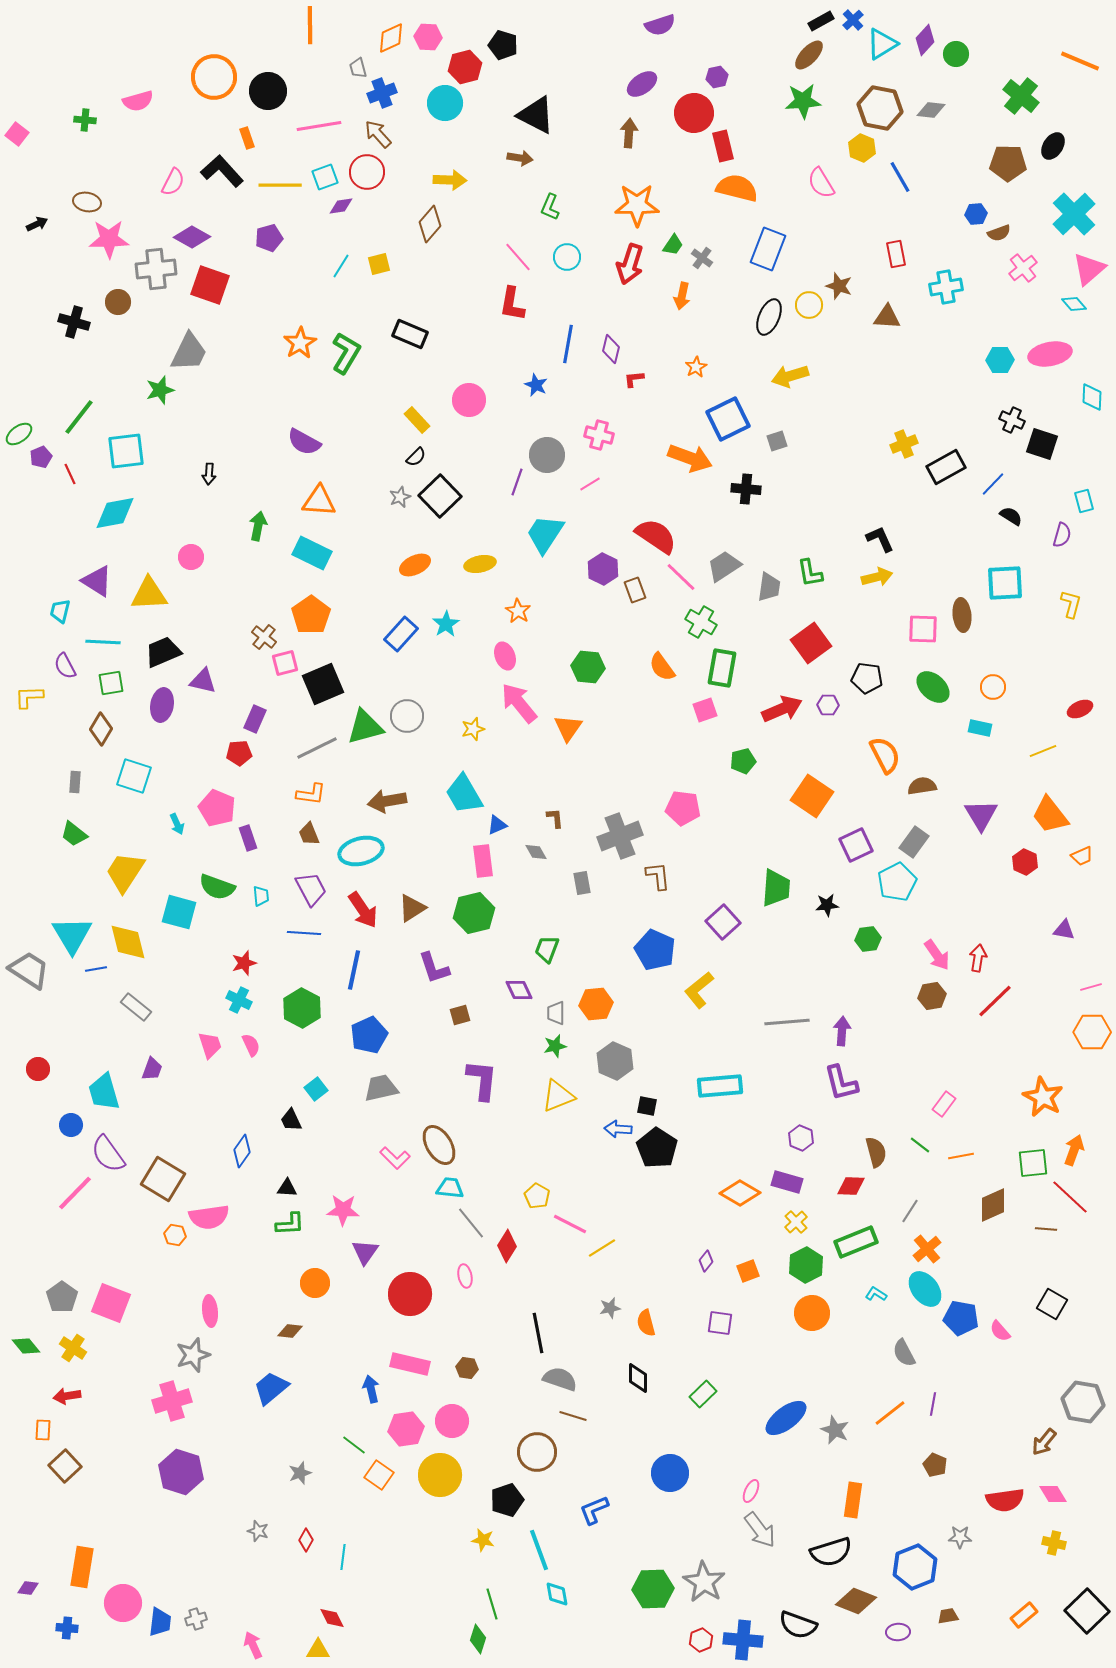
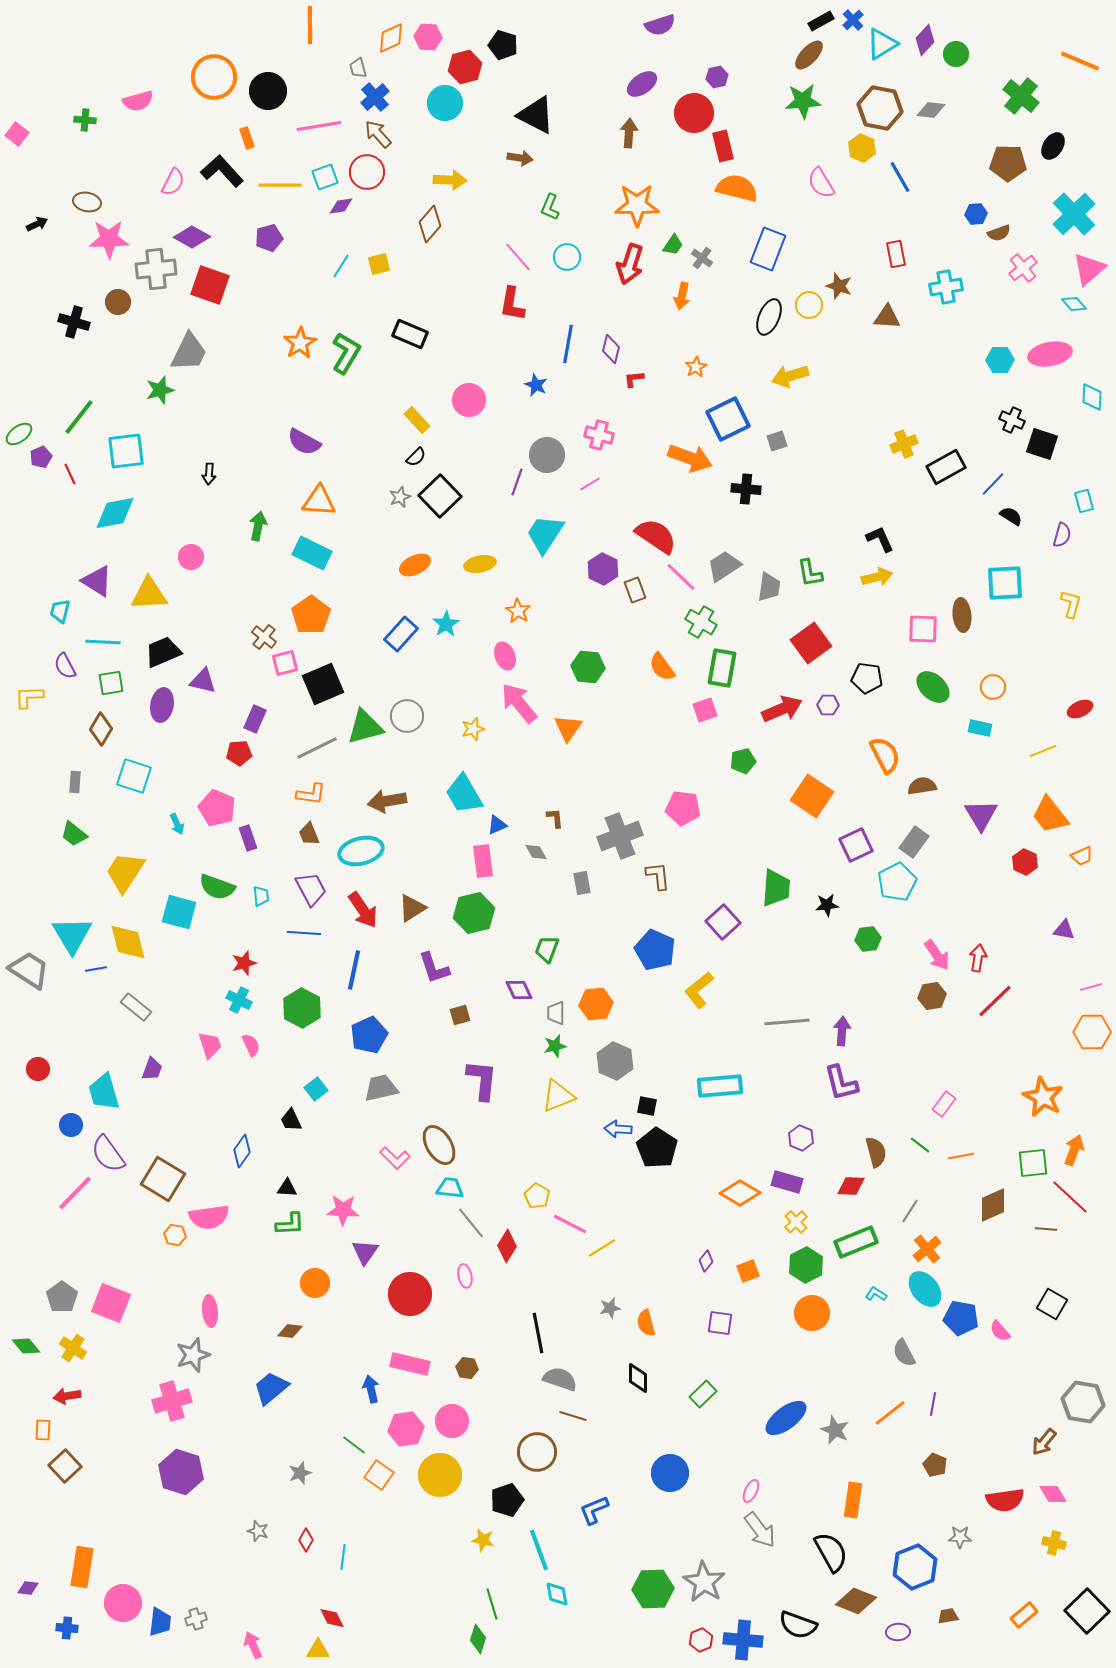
blue cross at (382, 93): moved 7 px left, 4 px down; rotated 20 degrees counterclockwise
black semicircle at (831, 1552): rotated 102 degrees counterclockwise
